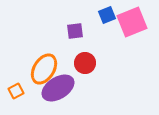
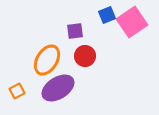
pink square: rotated 12 degrees counterclockwise
red circle: moved 7 px up
orange ellipse: moved 3 px right, 9 px up
orange square: moved 1 px right
